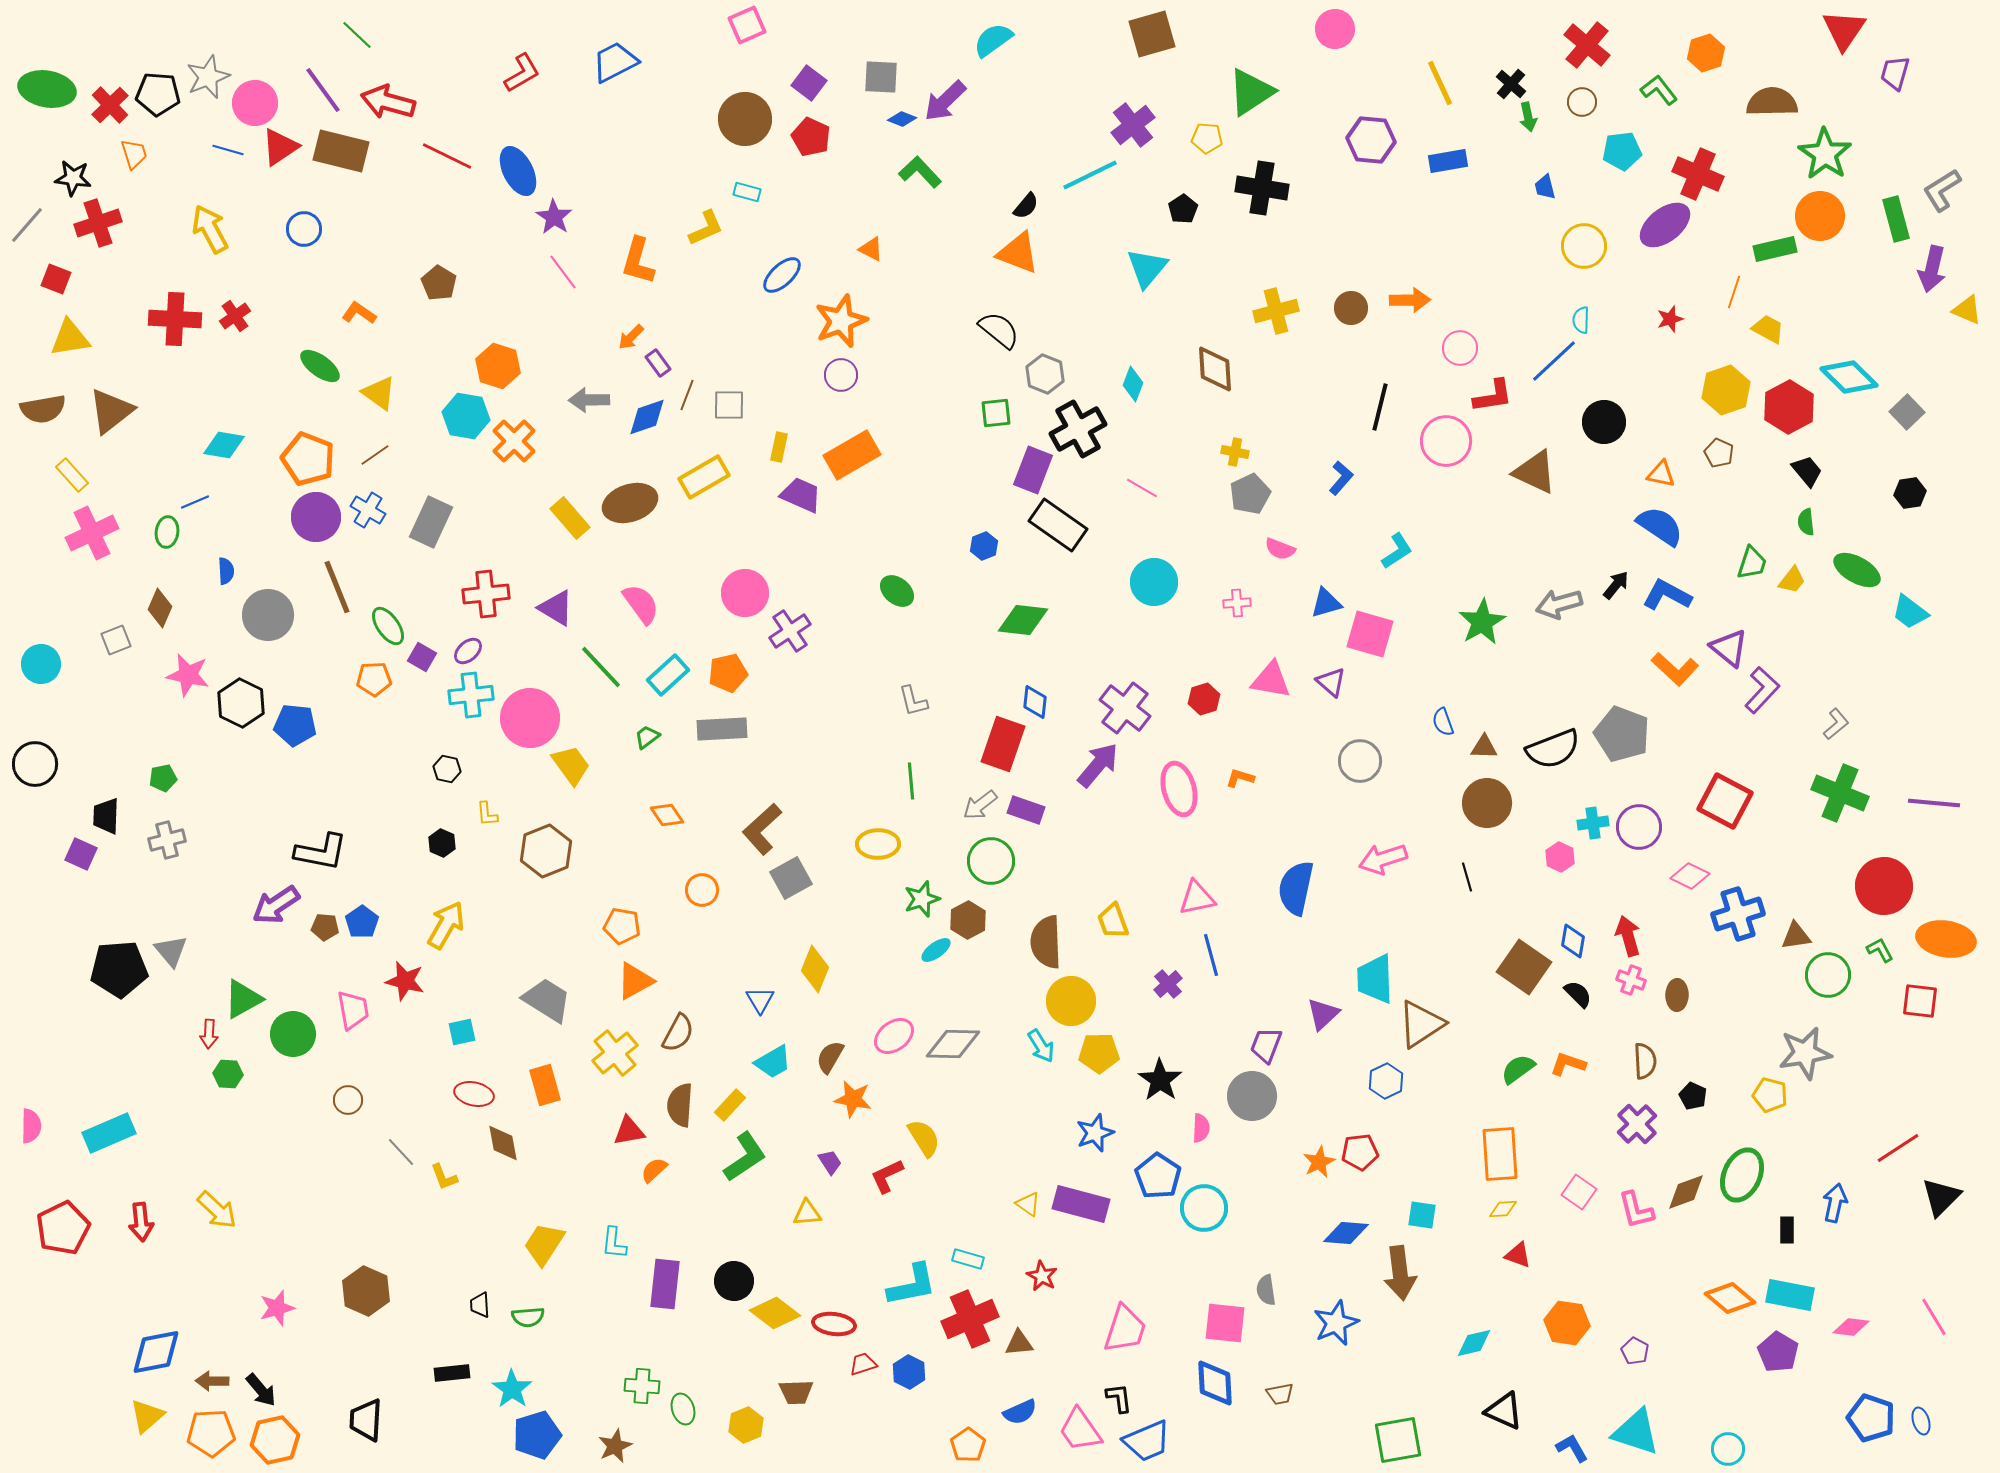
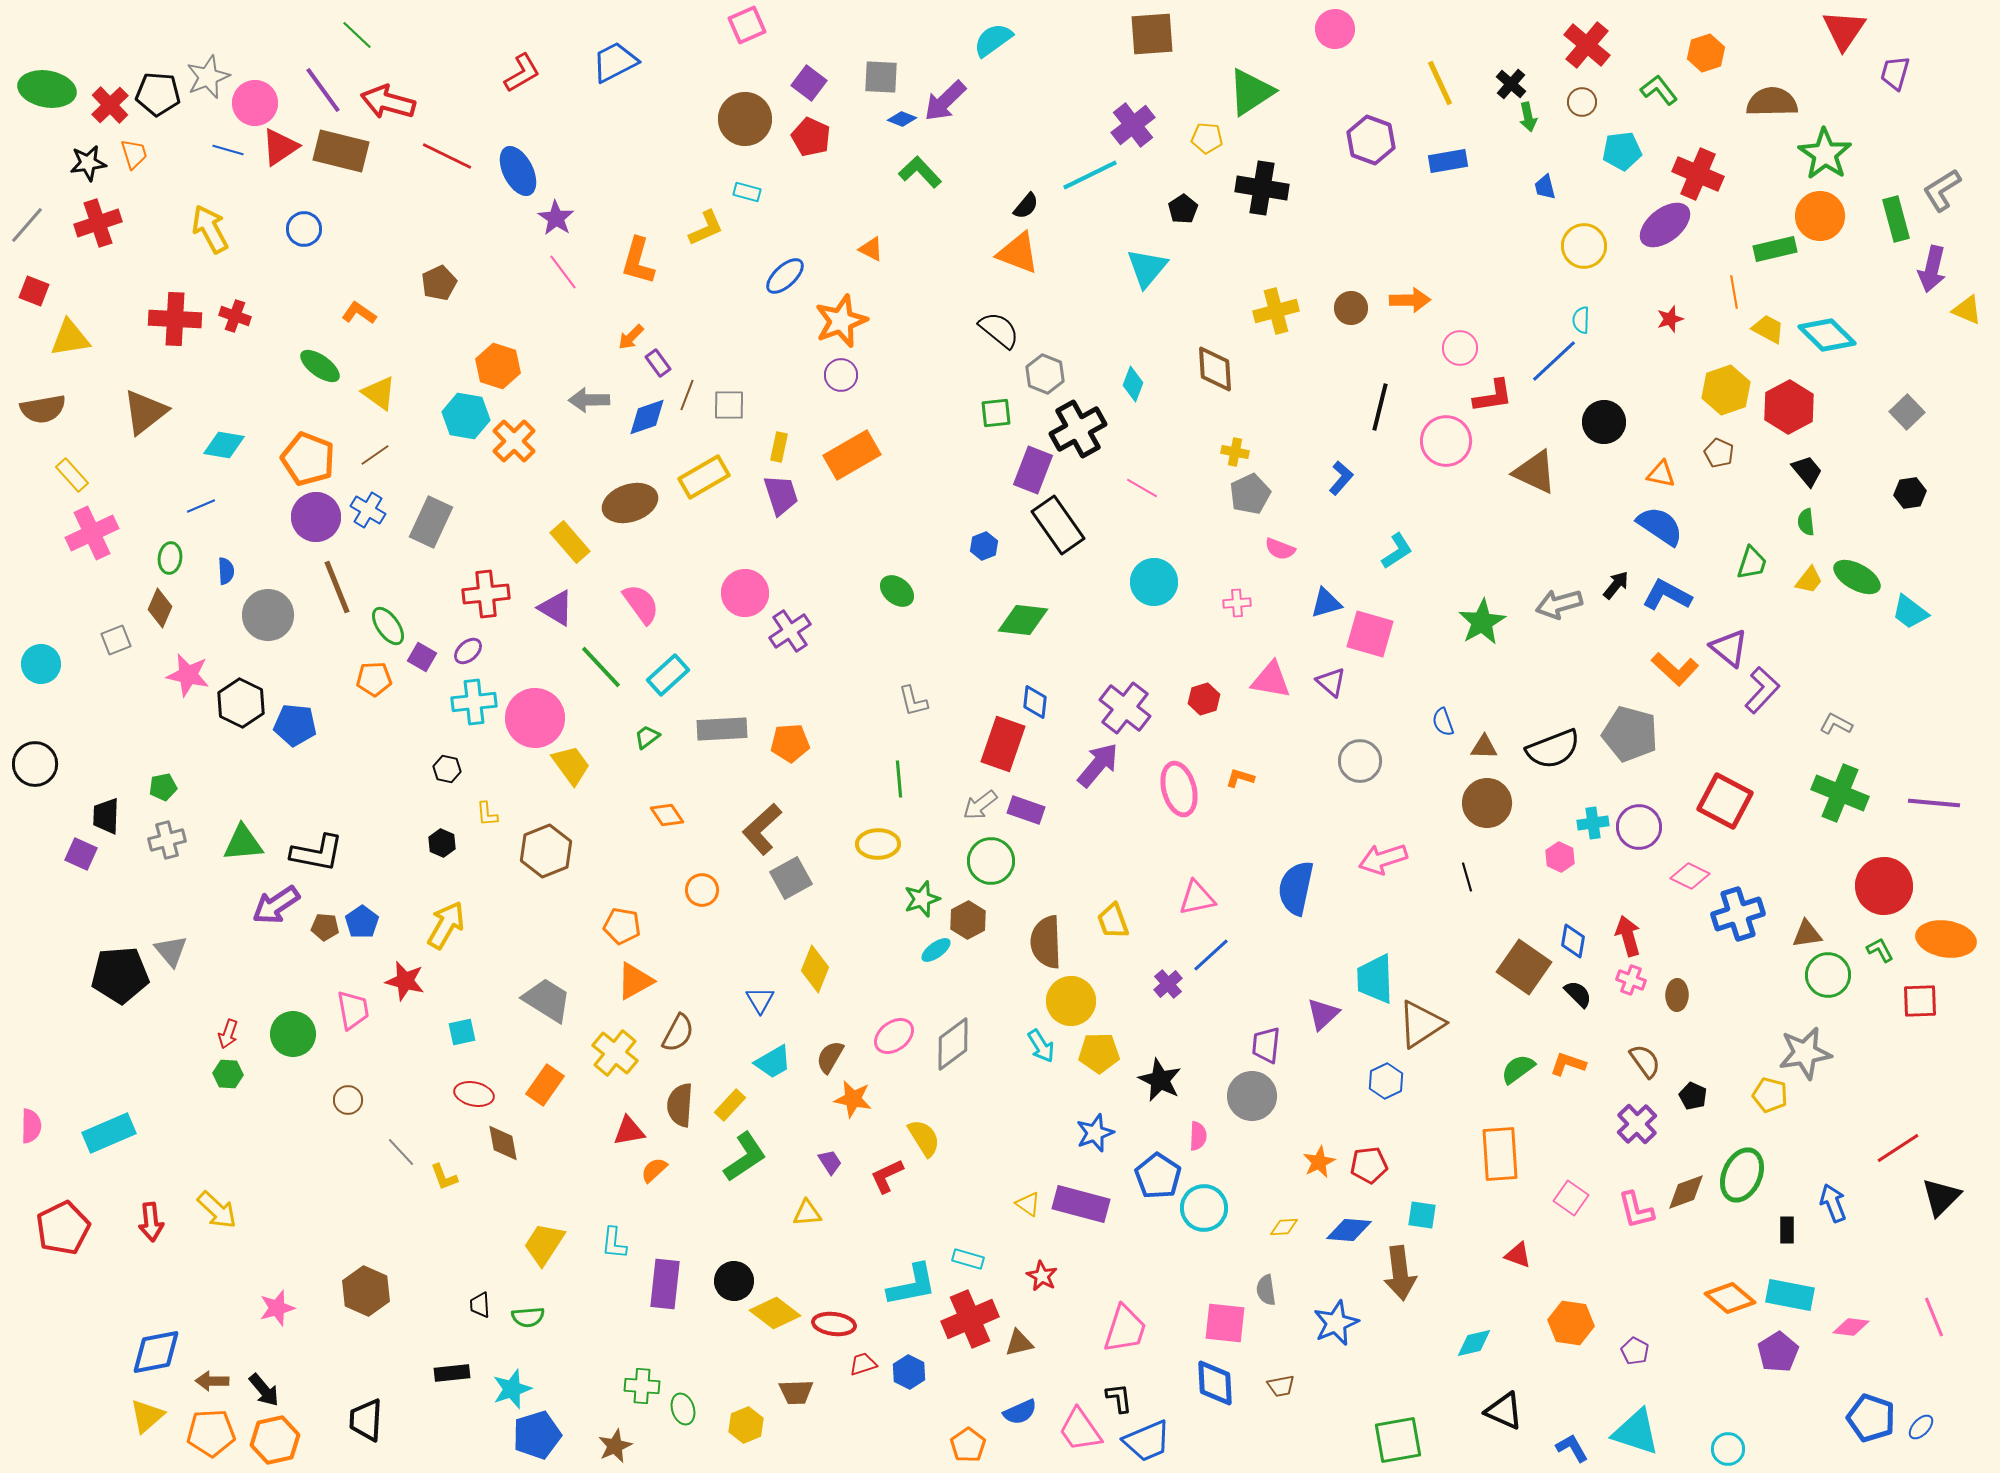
brown square at (1152, 34): rotated 12 degrees clockwise
purple hexagon at (1371, 140): rotated 15 degrees clockwise
black star at (73, 178): moved 15 px right, 15 px up; rotated 15 degrees counterclockwise
purple star at (554, 217): moved 2 px right, 1 px down
blue ellipse at (782, 275): moved 3 px right, 1 px down
red square at (56, 279): moved 22 px left, 12 px down
brown pentagon at (439, 283): rotated 16 degrees clockwise
orange line at (1734, 292): rotated 28 degrees counterclockwise
red cross at (235, 316): rotated 36 degrees counterclockwise
cyan diamond at (1849, 377): moved 22 px left, 42 px up
brown triangle at (111, 411): moved 34 px right, 1 px down
purple trapezoid at (801, 495): moved 20 px left; rotated 48 degrees clockwise
blue line at (195, 502): moved 6 px right, 4 px down
yellow rectangle at (570, 518): moved 24 px down
black rectangle at (1058, 525): rotated 20 degrees clockwise
green ellipse at (167, 532): moved 3 px right, 26 px down
green ellipse at (1857, 570): moved 7 px down
yellow trapezoid at (1792, 580): moved 17 px right
orange pentagon at (728, 673): moved 62 px right, 70 px down; rotated 9 degrees clockwise
cyan cross at (471, 695): moved 3 px right, 7 px down
pink circle at (530, 718): moved 5 px right
gray L-shape at (1836, 724): rotated 112 degrees counterclockwise
gray pentagon at (1622, 734): moved 8 px right; rotated 6 degrees counterclockwise
green pentagon at (163, 778): moved 9 px down
green line at (911, 781): moved 12 px left, 2 px up
black L-shape at (321, 852): moved 4 px left, 1 px down
brown triangle at (1796, 936): moved 11 px right, 2 px up
blue line at (1211, 955): rotated 63 degrees clockwise
black pentagon at (119, 969): moved 1 px right, 6 px down
green triangle at (243, 999): moved 156 px up; rotated 24 degrees clockwise
red square at (1920, 1001): rotated 9 degrees counterclockwise
red arrow at (209, 1034): moved 19 px right; rotated 16 degrees clockwise
gray diamond at (953, 1044): rotated 38 degrees counterclockwise
purple trapezoid at (1266, 1045): rotated 15 degrees counterclockwise
yellow cross at (615, 1053): rotated 12 degrees counterclockwise
brown semicircle at (1645, 1061): rotated 33 degrees counterclockwise
black star at (1160, 1080): rotated 9 degrees counterclockwise
orange rectangle at (545, 1085): rotated 51 degrees clockwise
pink semicircle at (1201, 1128): moved 3 px left, 8 px down
red pentagon at (1360, 1152): moved 9 px right, 13 px down
pink square at (1579, 1192): moved 8 px left, 6 px down
blue arrow at (1835, 1203): moved 2 px left; rotated 33 degrees counterclockwise
yellow diamond at (1503, 1209): moved 219 px left, 18 px down
red arrow at (141, 1222): moved 10 px right
blue diamond at (1346, 1233): moved 3 px right, 3 px up
pink line at (1934, 1317): rotated 9 degrees clockwise
orange hexagon at (1567, 1323): moved 4 px right
brown triangle at (1019, 1343): rotated 8 degrees counterclockwise
purple pentagon at (1778, 1352): rotated 9 degrees clockwise
cyan star at (512, 1389): rotated 18 degrees clockwise
black arrow at (261, 1390): moved 3 px right
brown trapezoid at (1280, 1394): moved 1 px right, 8 px up
blue ellipse at (1921, 1421): moved 6 px down; rotated 60 degrees clockwise
